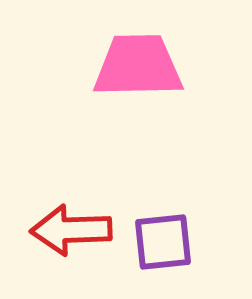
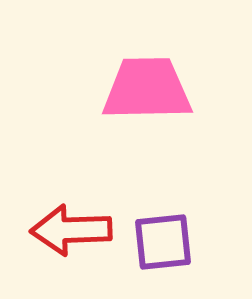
pink trapezoid: moved 9 px right, 23 px down
